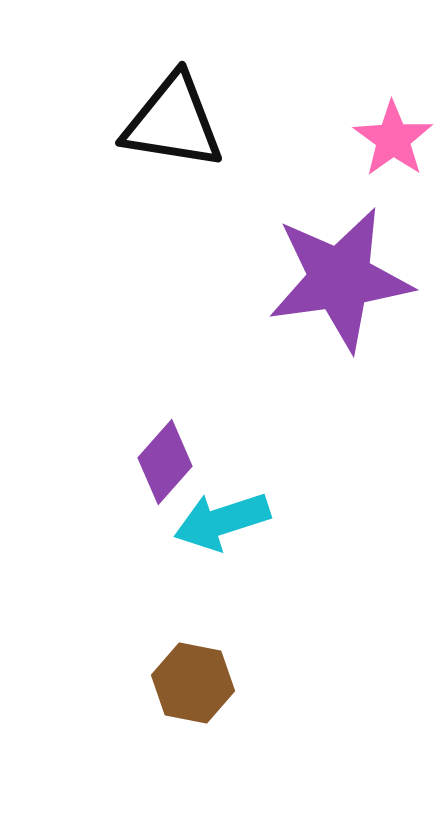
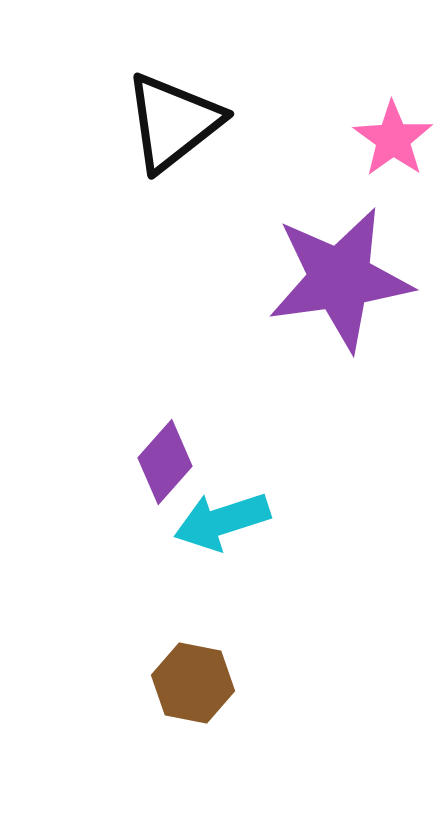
black triangle: rotated 47 degrees counterclockwise
